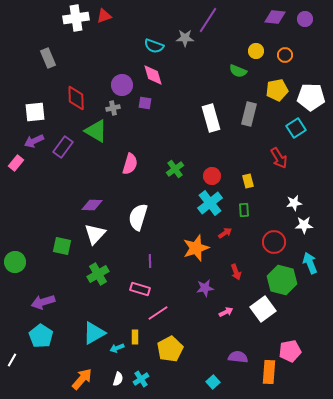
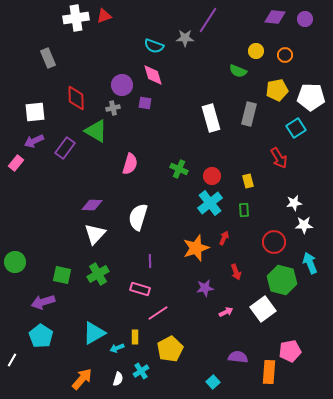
purple rectangle at (63, 147): moved 2 px right, 1 px down
green cross at (175, 169): moved 4 px right; rotated 30 degrees counterclockwise
red arrow at (225, 233): moved 1 px left, 5 px down; rotated 32 degrees counterclockwise
green square at (62, 246): moved 29 px down
cyan cross at (141, 379): moved 8 px up
